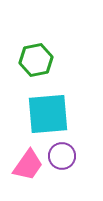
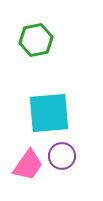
green hexagon: moved 20 px up
cyan square: moved 1 px right, 1 px up
